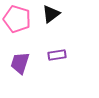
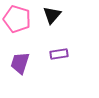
black triangle: moved 1 px right, 1 px down; rotated 12 degrees counterclockwise
purple rectangle: moved 2 px right, 1 px up
